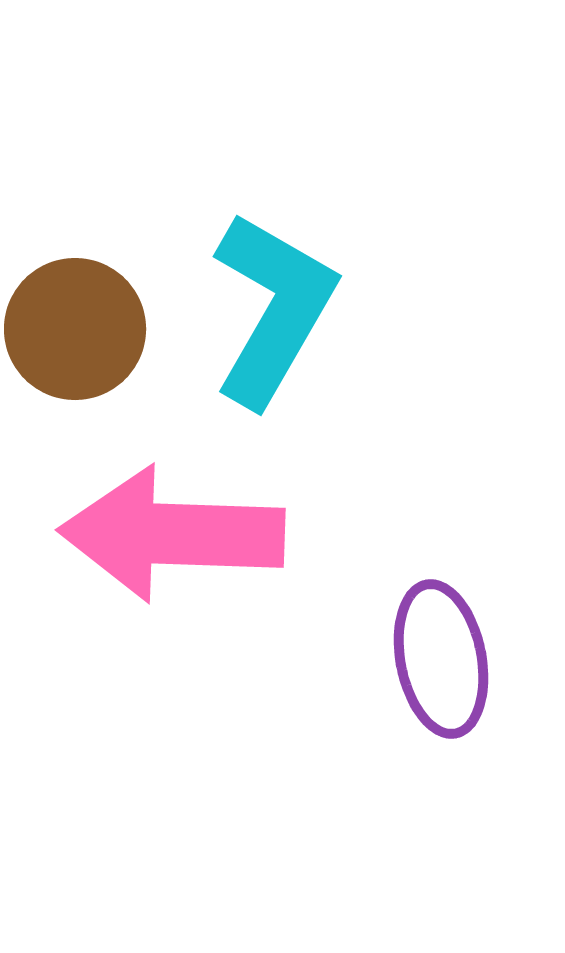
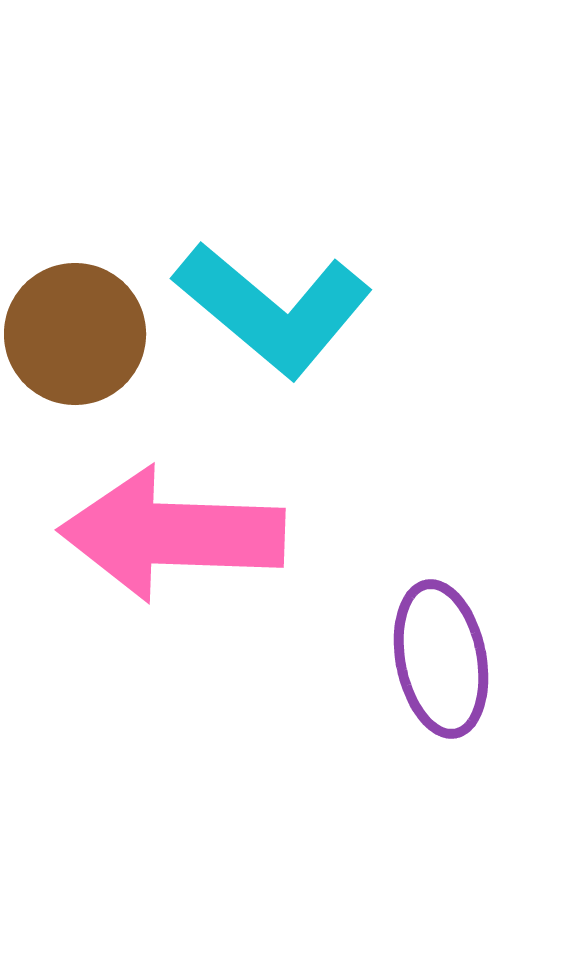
cyan L-shape: rotated 100 degrees clockwise
brown circle: moved 5 px down
